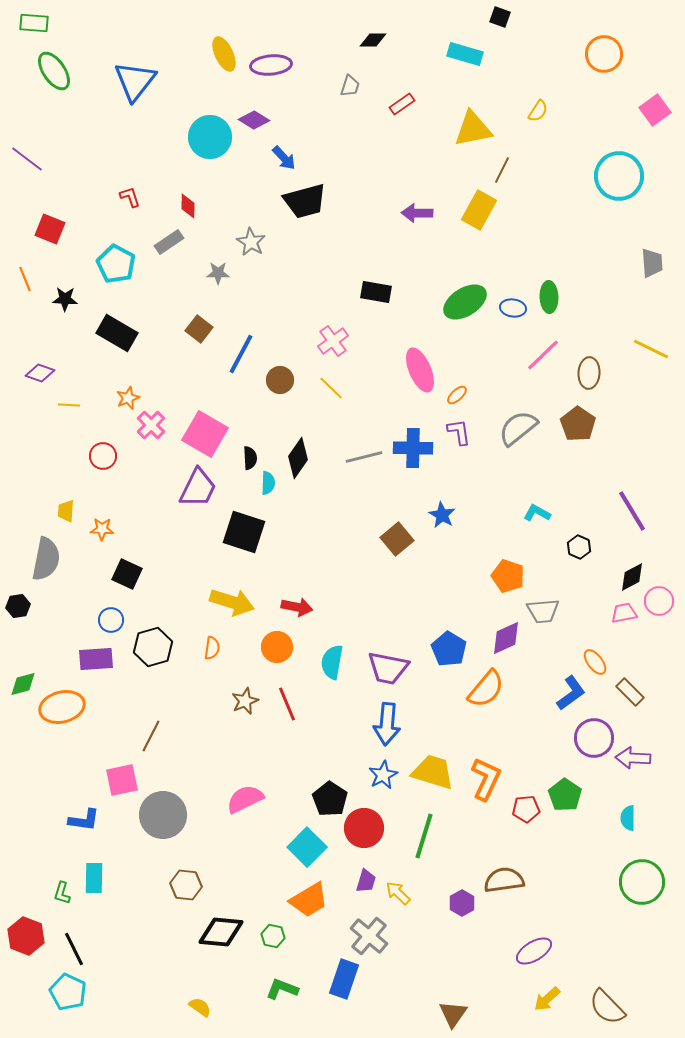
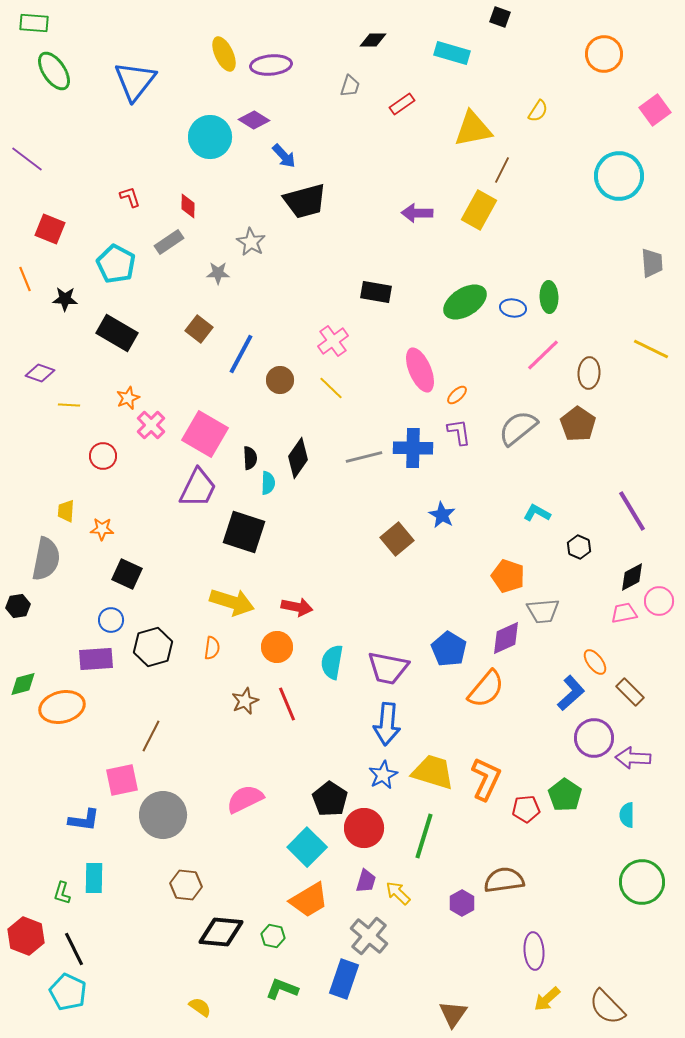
cyan rectangle at (465, 54): moved 13 px left, 1 px up
blue arrow at (284, 158): moved 2 px up
blue L-shape at (571, 693): rotated 6 degrees counterclockwise
cyan semicircle at (628, 818): moved 1 px left, 3 px up
purple ellipse at (534, 951): rotated 63 degrees counterclockwise
